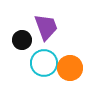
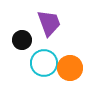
purple trapezoid: moved 3 px right, 4 px up
